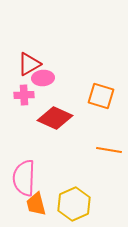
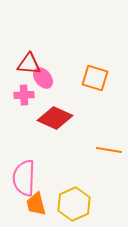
red triangle: rotated 35 degrees clockwise
pink ellipse: rotated 55 degrees clockwise
orange square: moved 6 px left, 18 px up
